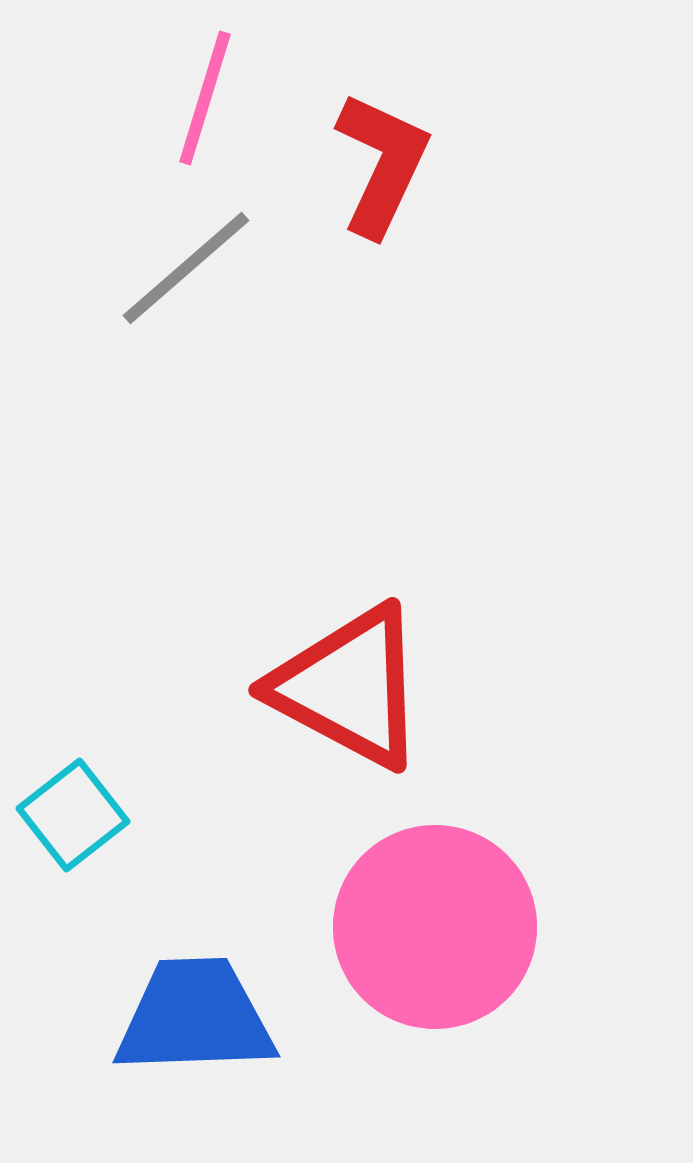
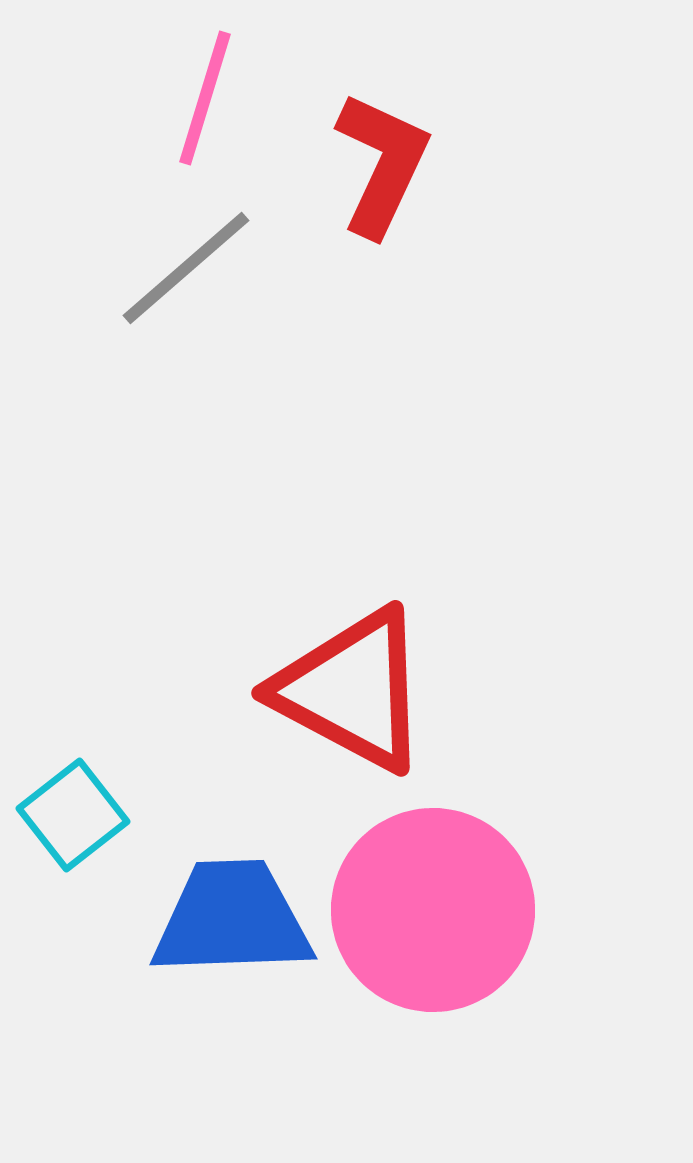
red triangle: moved 3 px right, 3 px down
pink circle: moved 2 px left, 17 px up
blue trapezoid: moved 37 px right, 98 px up
